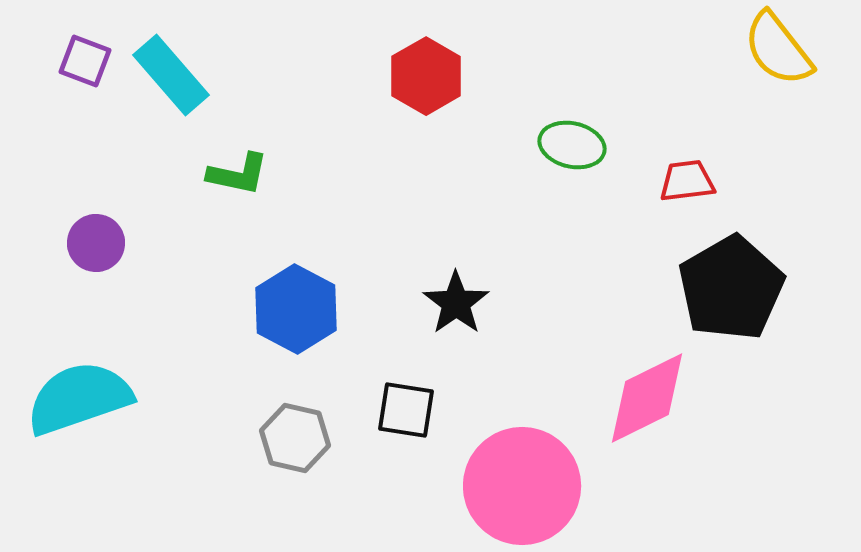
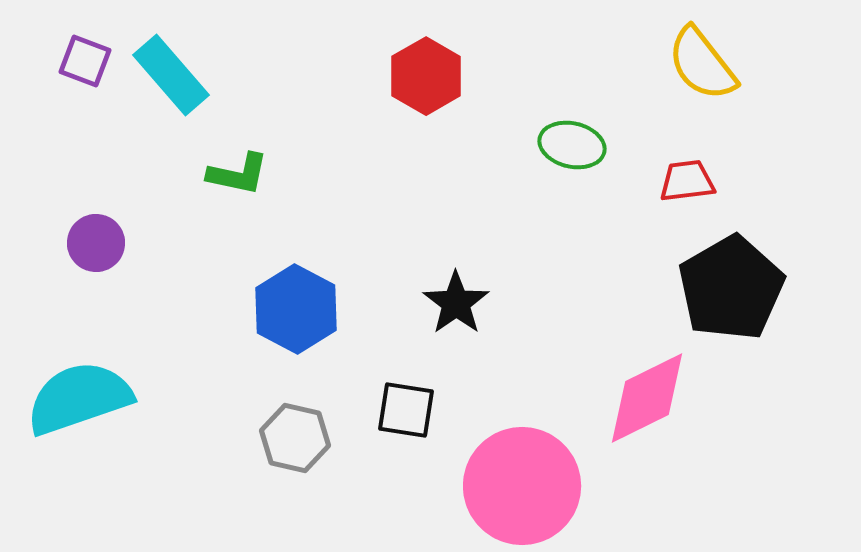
yellow semicircle: moved 76 px left, 15 px down
